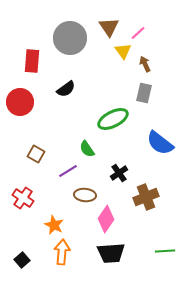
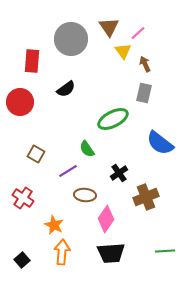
gray circle: moved 1 px right, 1 px down
